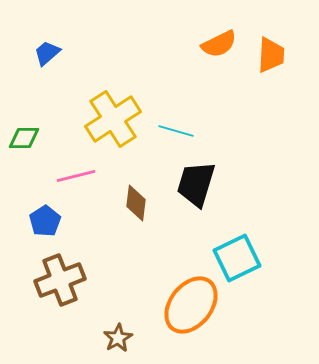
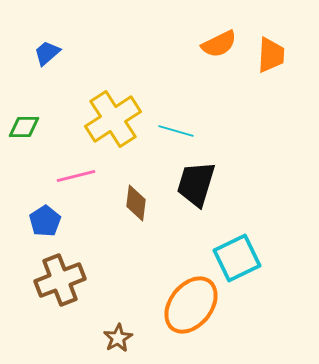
green diamond: moved 11 px up
